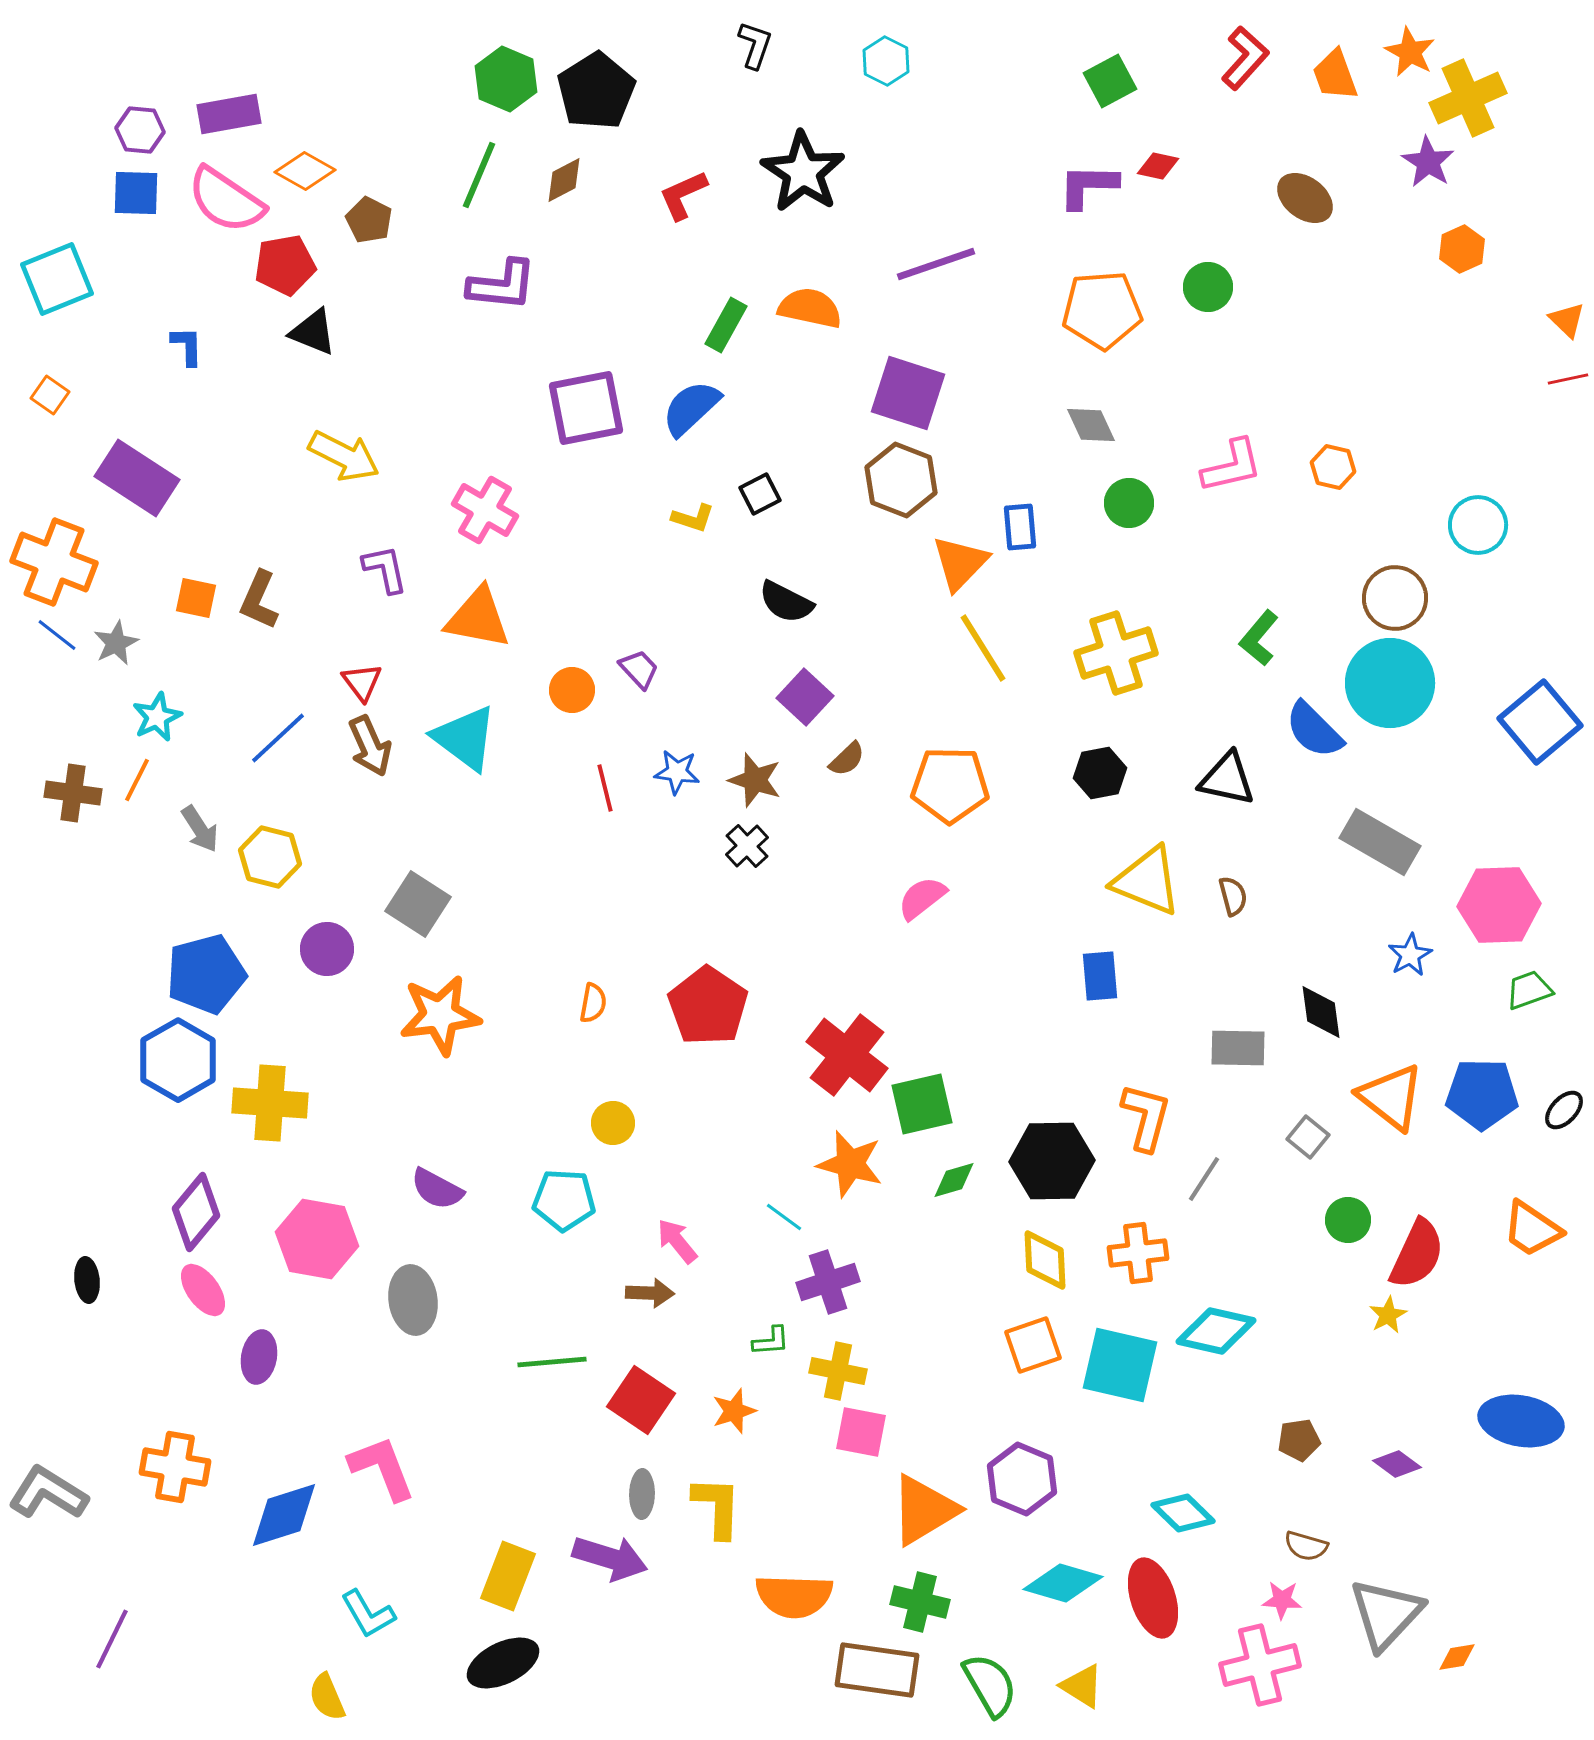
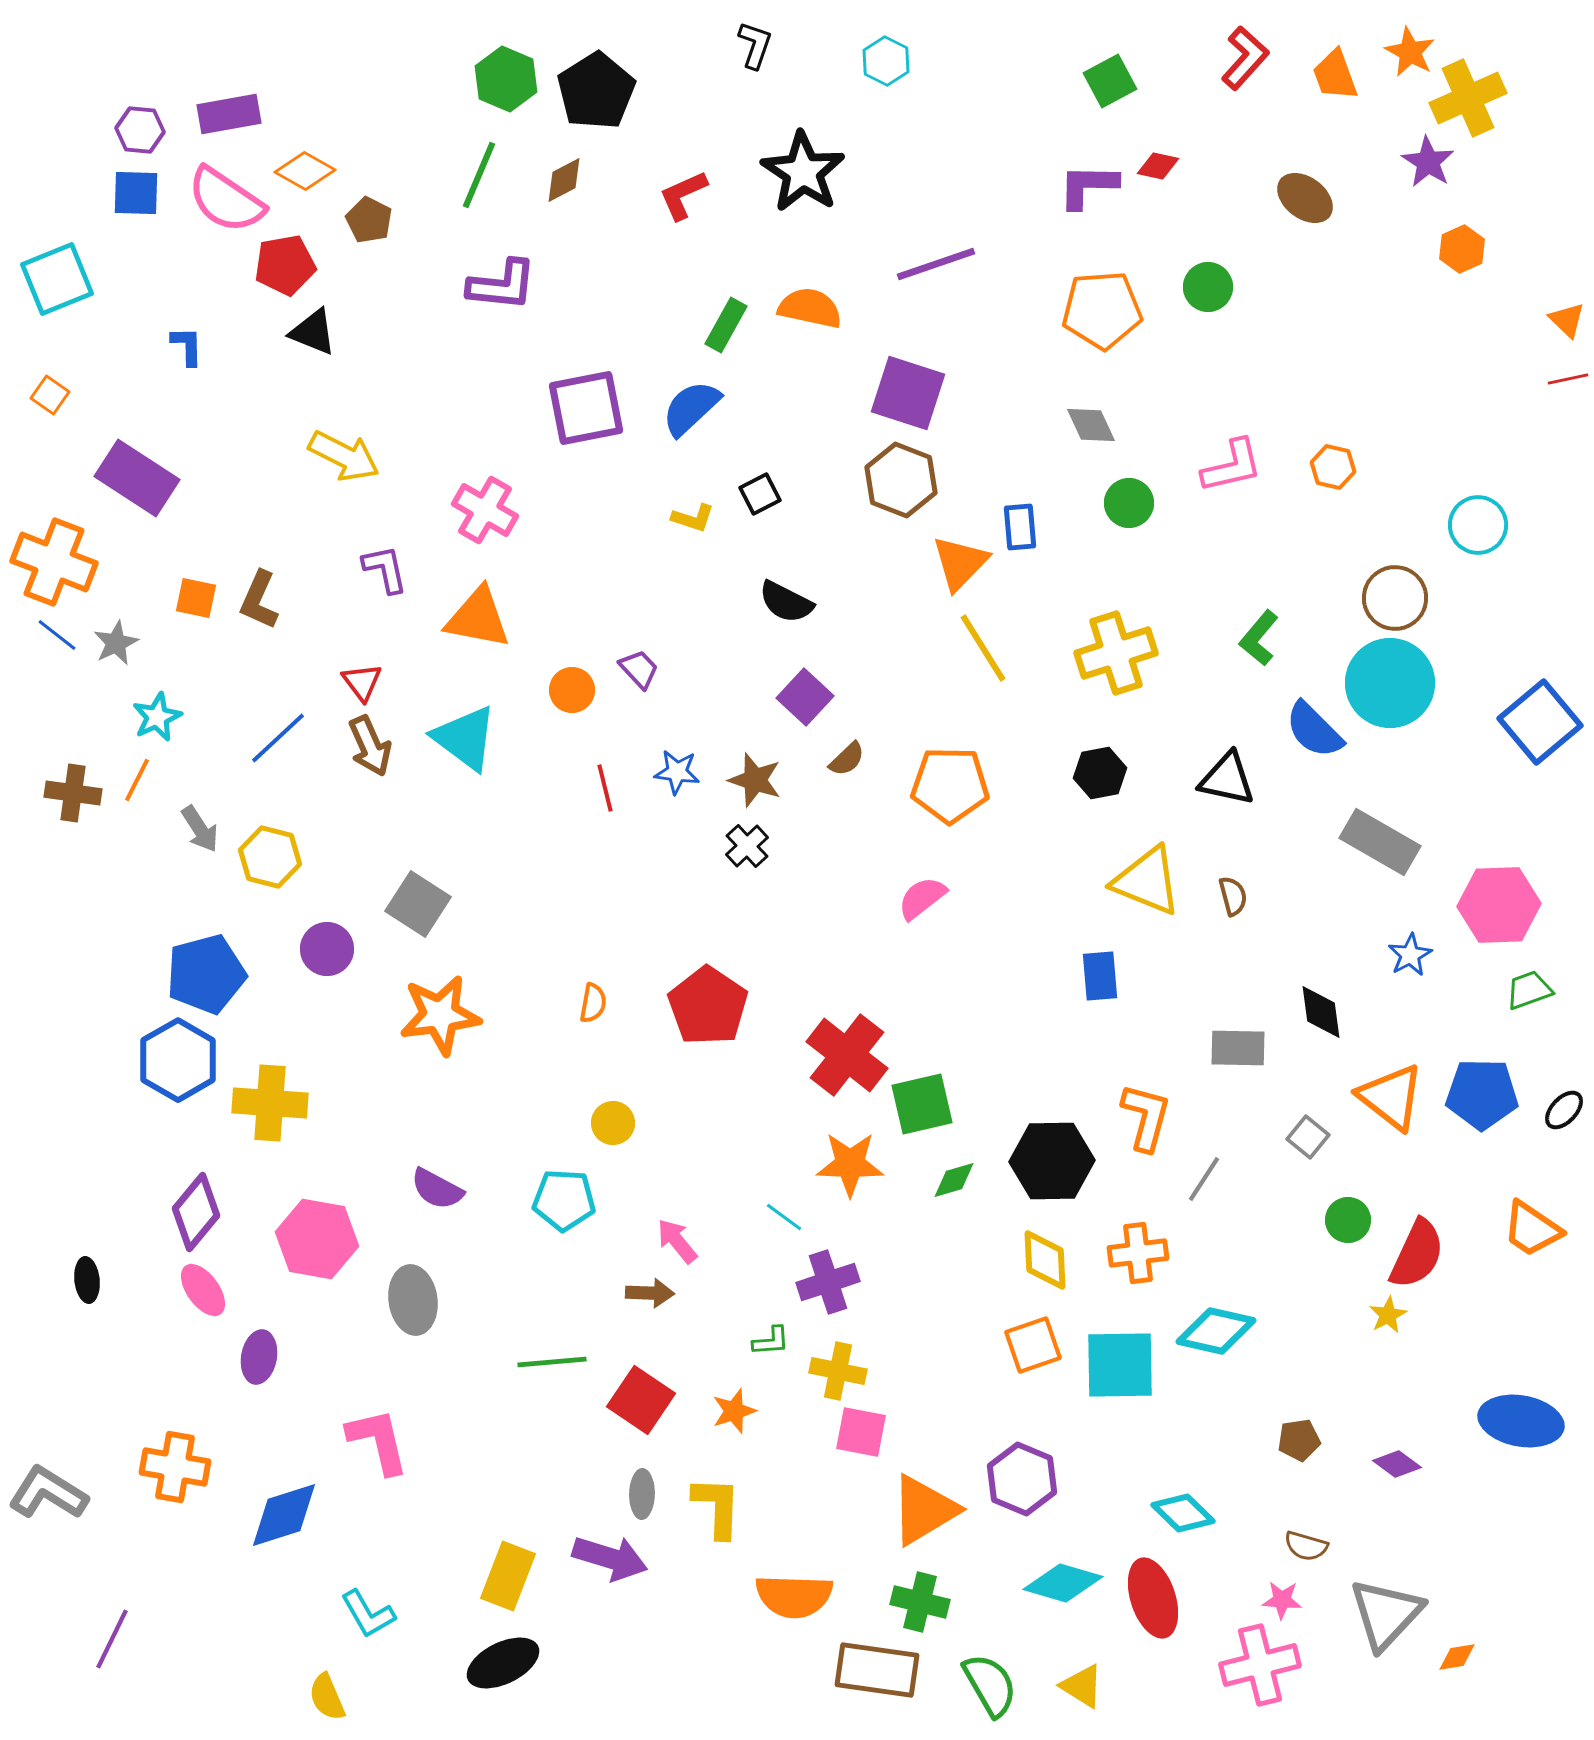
orange star at (850, 1164): rotated 14 degrees counterclockwise
cyan square at (1120, 1365): rotated 14 degrees counterclockwise
pink L-shape at (382, 1468): moved 4 px left, 27 px up; rotated 8 degrees clockwise
